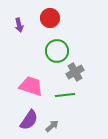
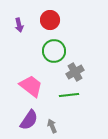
red circle: moved 2 px down
green circle: moved 3 px left
pink trapezoid: rotated 20 degrees clockwise
green line: moved 4 px right
gray arrow: rotated 72 degrees counterclockwise
